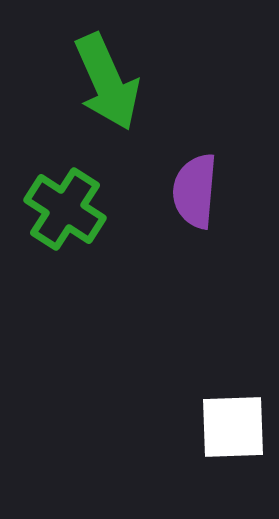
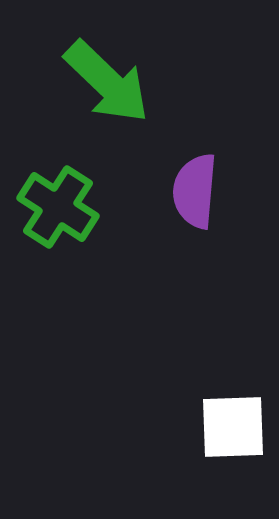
green arrow: rotated 22 degrees counterclockwise
green cross: moved 7 px left, 2 px up
